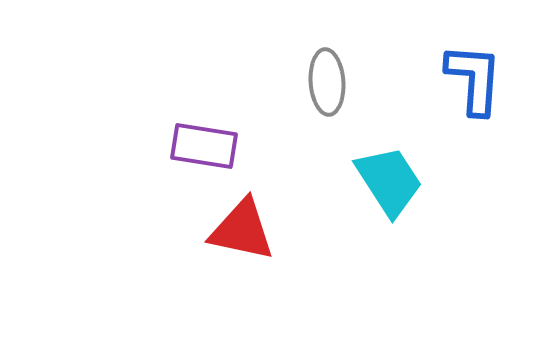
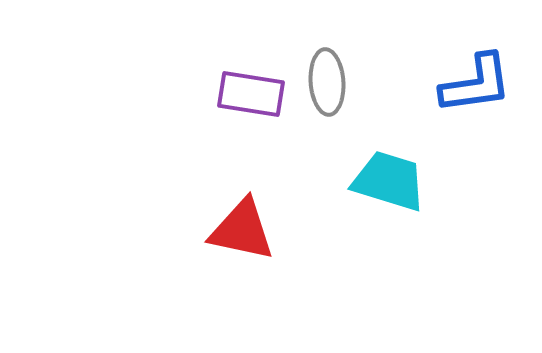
blue L-shape: moved 2 px right, 5 px down; rotated 78 degrees clockwise
purple rectangle: moved 47 px right, 52 px up
cyan trapezoid: rotated 40 degrees counterclockwise
